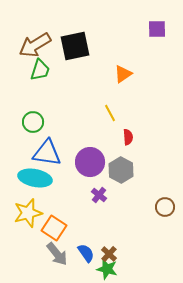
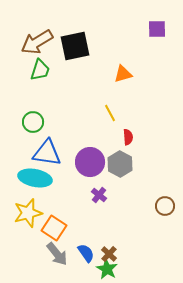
brown arrow: moved 2 px right, 3 px up
orange triangle: rotated 18 degrees clockwise
gray hexagon: moved 1 px left, 6 px up
brown circle: moved 1 px up
green star: rotated 15 degrees clockwise
